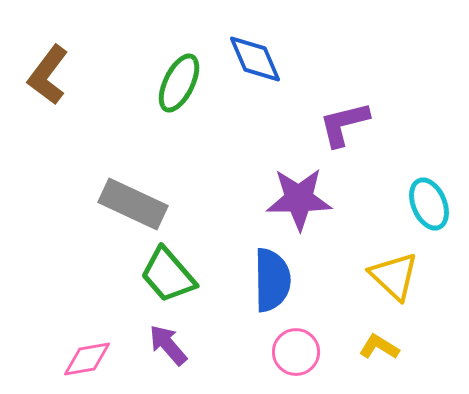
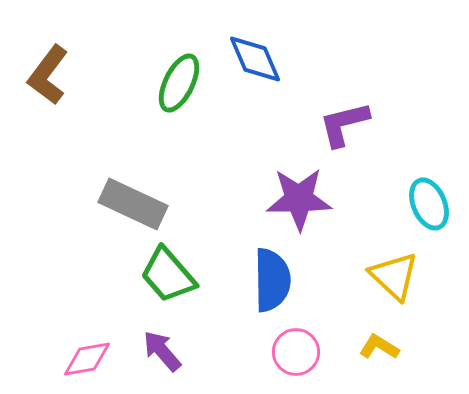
purple arrow: moved 6 px left, 6 px down
